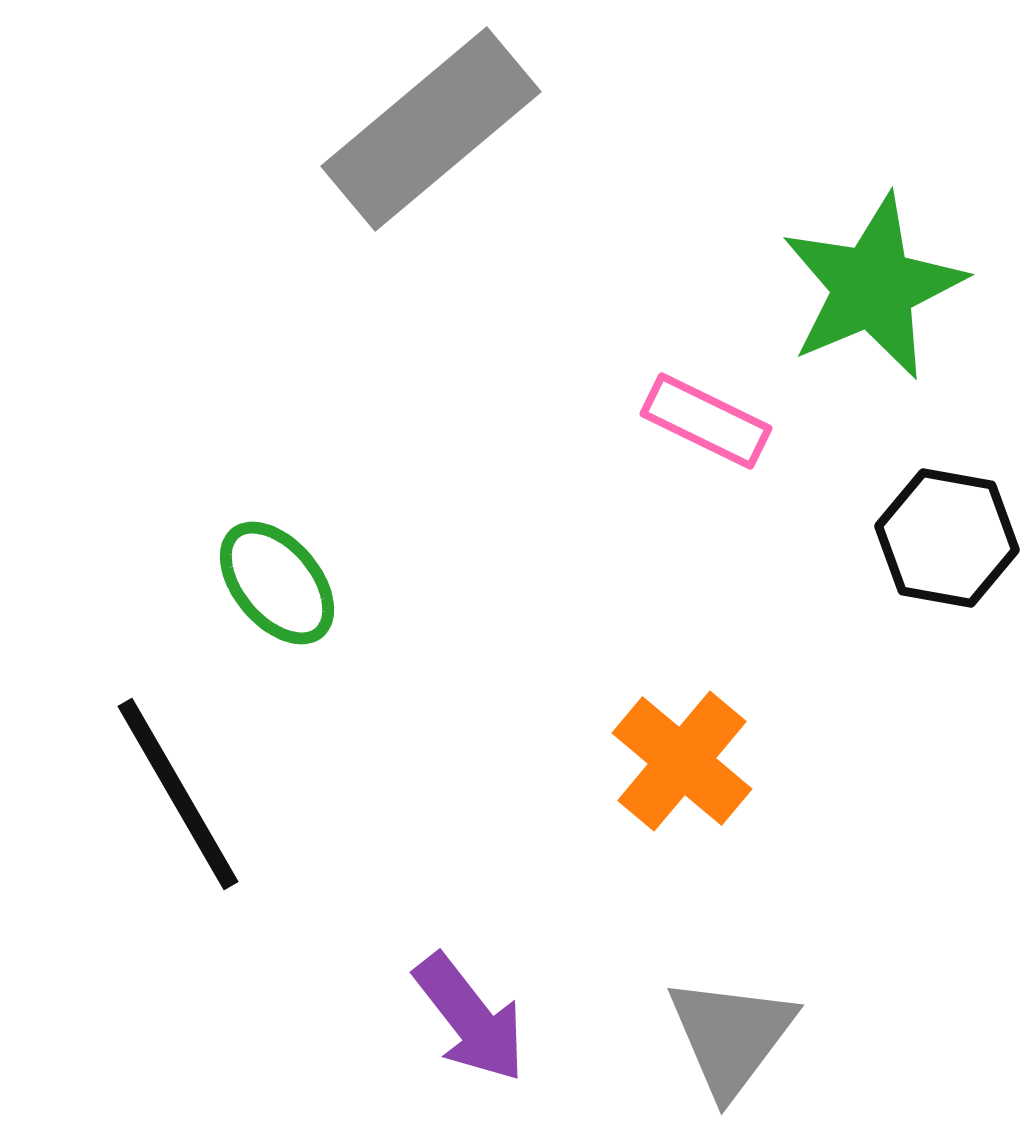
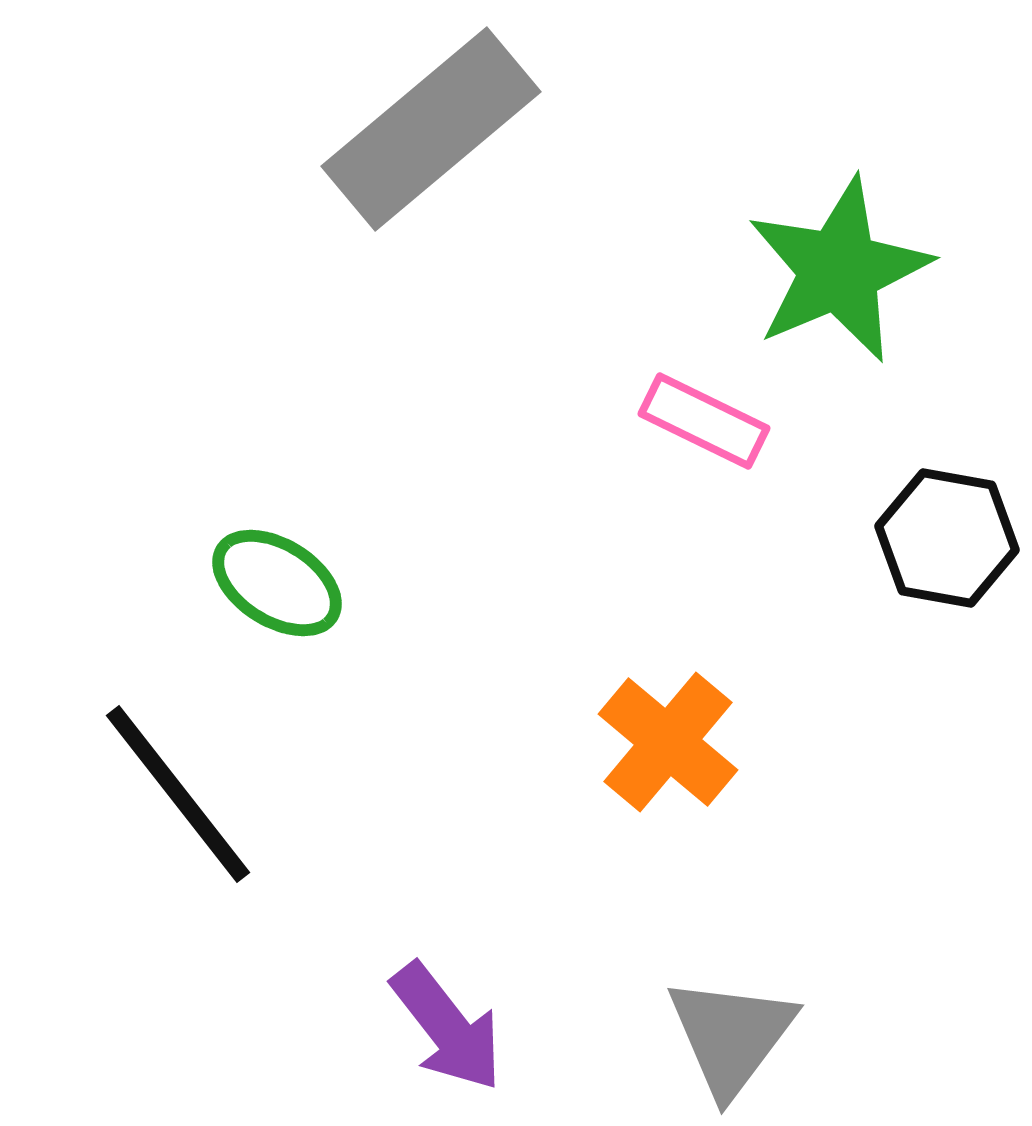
green star: moved 34 px left, 17 px up
pink rectangle: moved 2 px left
green ellipse: rotated 18 degrees counterclockwise
orange cross: moved 14 px left, 19 px up
black line: rotated 8 degrees counterclockwise
purple arrow: moved 23 px left, 9 px down
